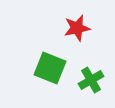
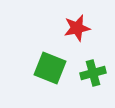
green cross: moved 2 px right, 7 px up; rotated 15 degrees clockwise
